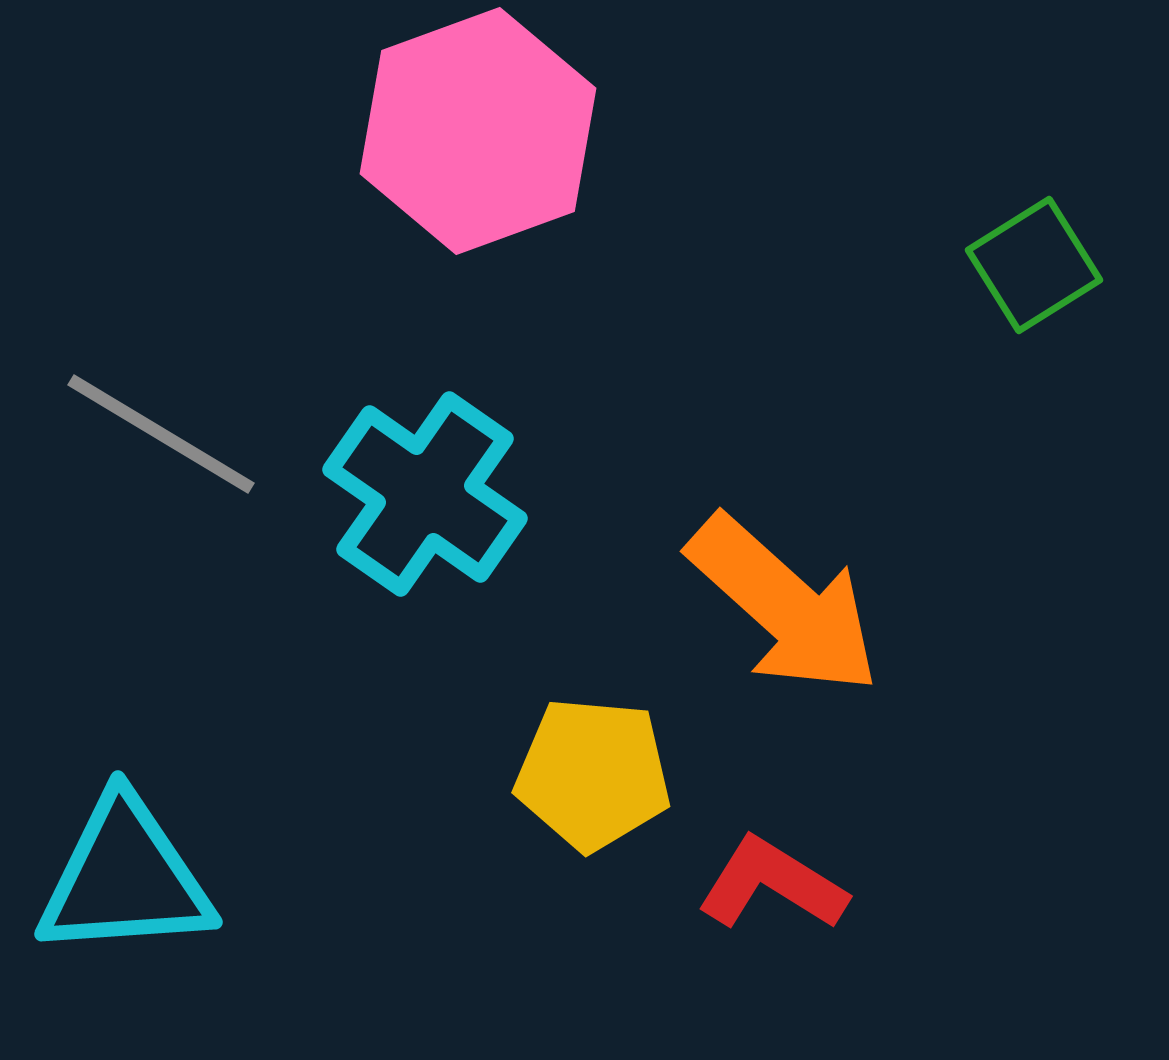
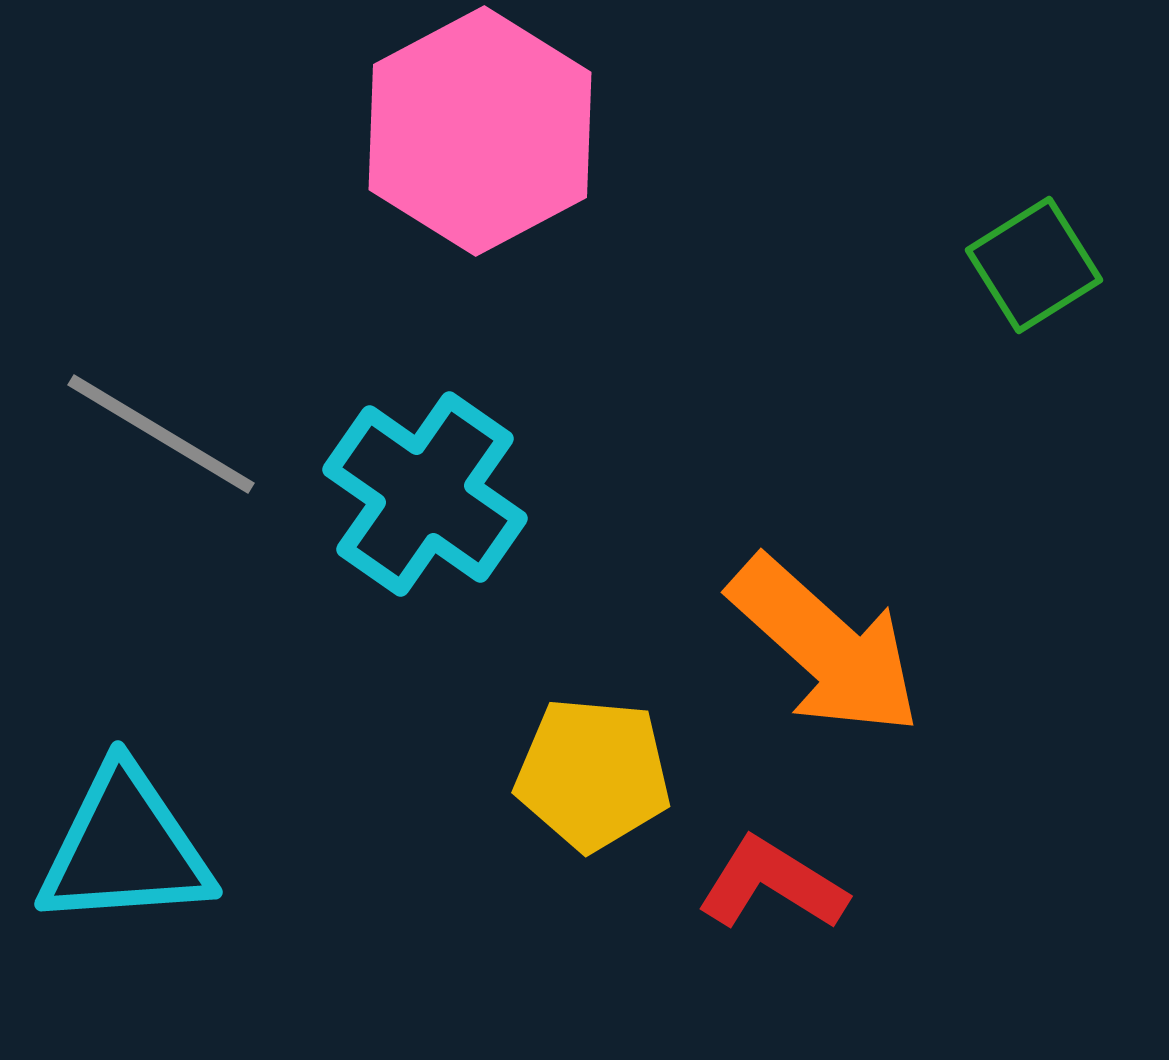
pink hexagon: moved 2 px right; rotated 8 degrees counterclockwise
orange arrow: moved 41 px right, 41 px down
cyan triangle: moved 30 px up
